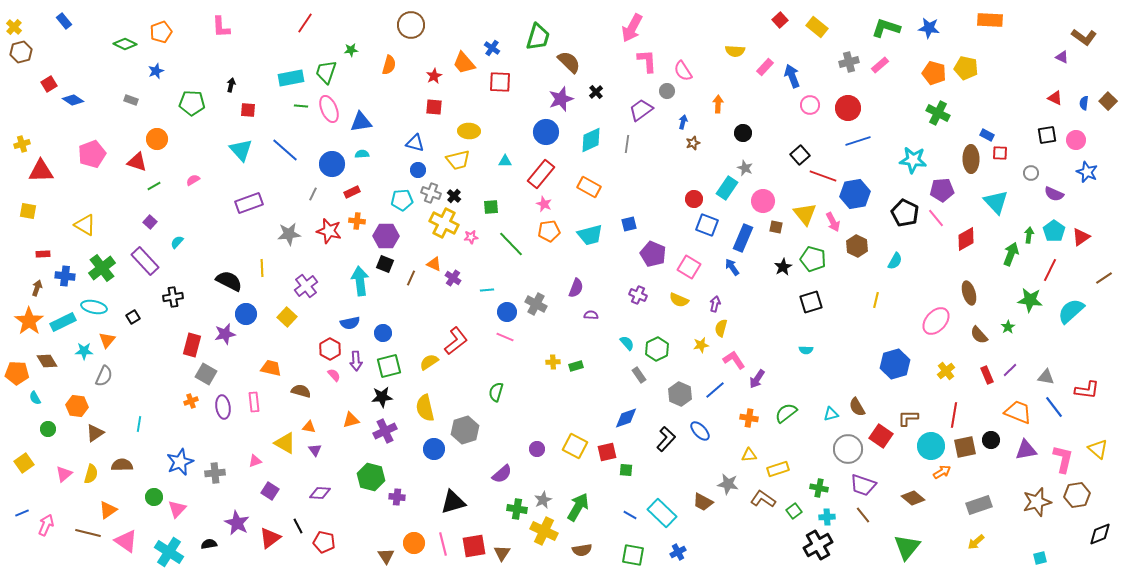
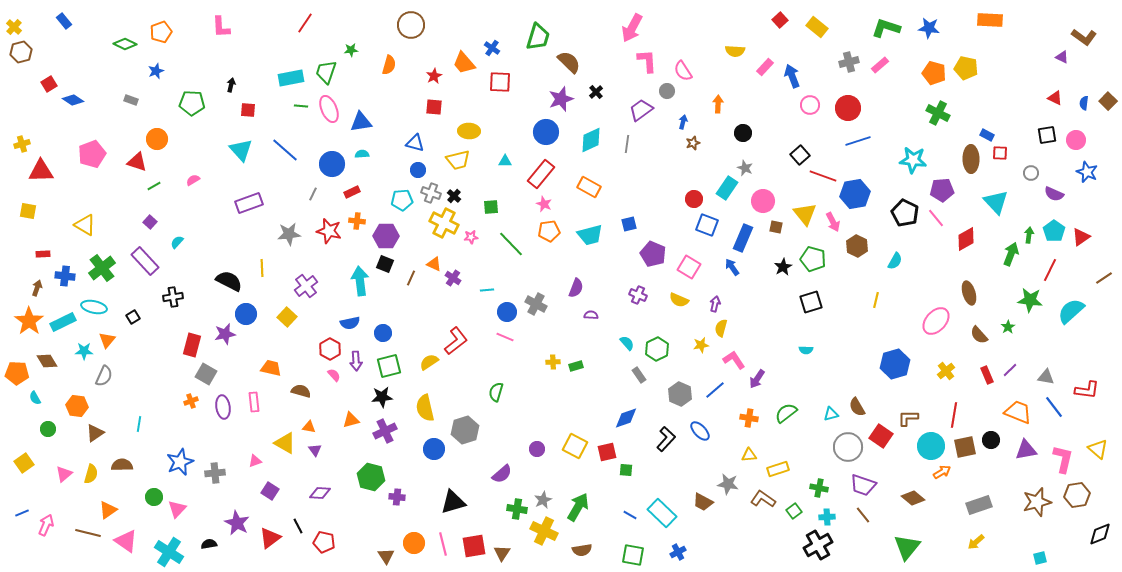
gray circle at (848, 449): moved 2 px up
